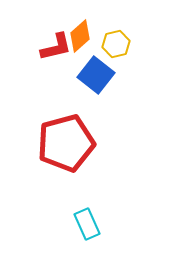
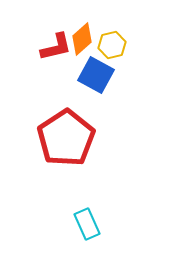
orange diamond: moved 2 px right, 3 px down
yellow hexagon: moved 4 px left, 1 px down
blue square: rotated 9 degrees counterclockwise
red pentagon: moved 5 px up; rotated 18 degrees counterclockwise
